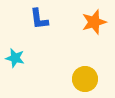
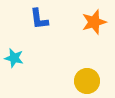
cyan star: moved 1 px left
yellow circle: moved 2 px right, 2 px down
